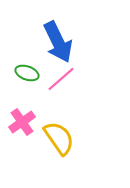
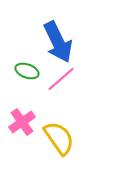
green ellipse: moved 2 px up
